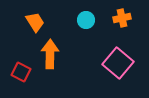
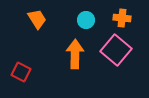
orange cross: rotated 18 degrees clockwise
orange trapezoid: moved 2 px right, 3 px up
orange arrow: moved 25 px right
pink square: moved 2 px left, 13 px up
